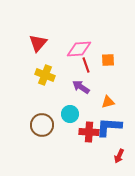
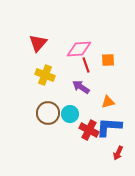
brown circle: moved 6 px right, 12 px up
red cross: moved 2 px up; rotated 24 degrees clockwise
red arrow: moved 1 px left, 3 px up
